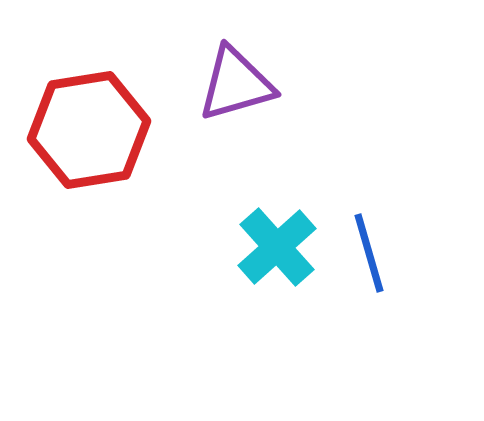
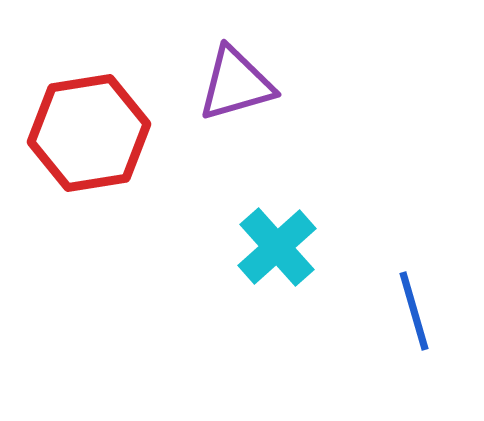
red hexagon: moved 3 px down
blue line: moved 45 px right, 58 px down
